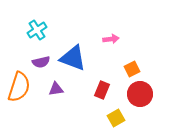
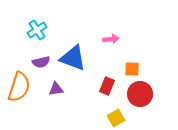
orange square: rotated 28 degrees clockwise
red rectangle: moved 5 px right, 4 px up
